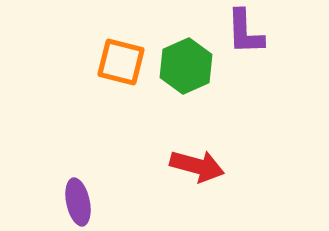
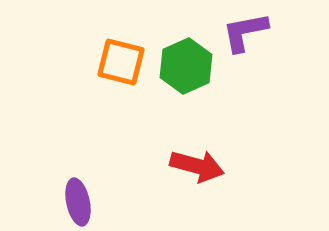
purple L-shape: rotated 81 degrees clockwise
